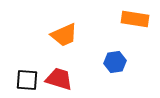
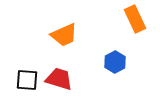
orange rectangle: rotated 56 degrees clockwise
blue hexagon: rotated 20 degrees counterclockwise
